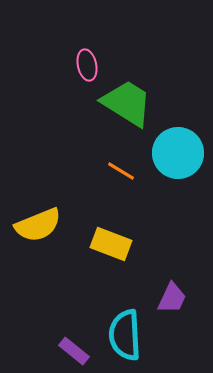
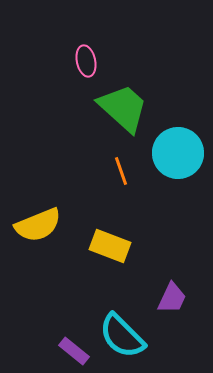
pink ellipse: moved 1 px left, 4 px up
green trapezoid: moved 4 px left, 5 px down; rotated 10 degrees clockwise
orange line: rotated 40 degrees clockwise
yellow rectangle: moved 1 px left, 2 px down
cyan semicircle: moved 3 px left, 1 px down; rotated 42 degrees counterclockwise
